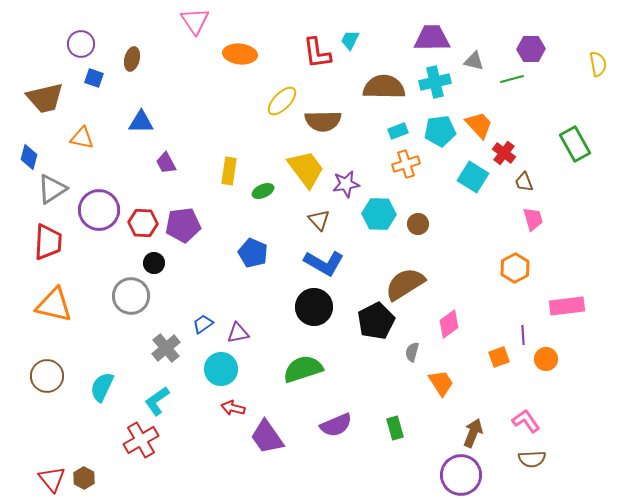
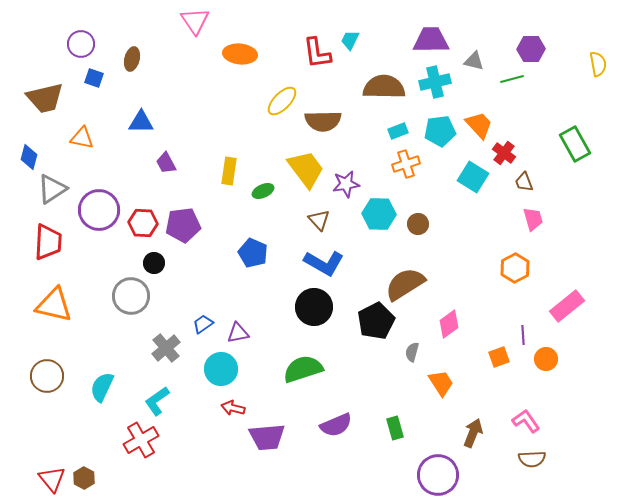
purple trapezoid at (432, 38): moved 1 px left, 2 px down
pink rectangle at (567, 306): rotated 32 degrees counterclockwise
purple trapezoid at (267, 437): rotated 60 degrees counterclockwise
purple circle at (461, 475): moved 23 px left
